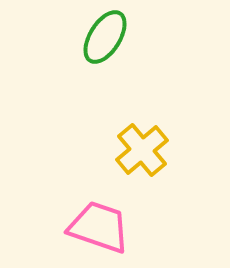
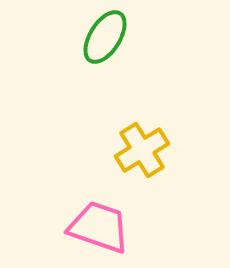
yellow cross: rotated 8 degrees clockwise
